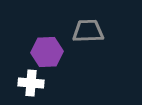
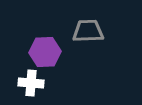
purple hexagon: moved 2 px left
